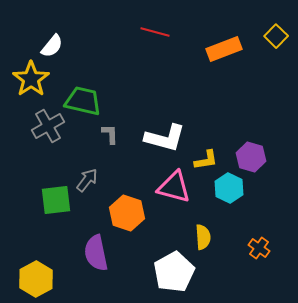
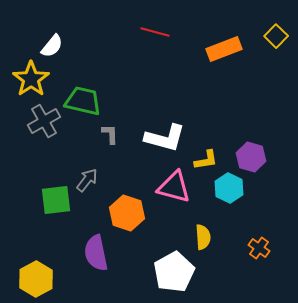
gray cross: moved 4 px left, 5 px up
